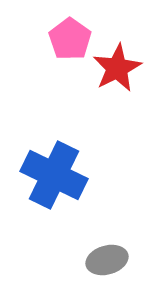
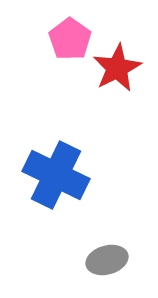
blue cross: moved 2 px right
